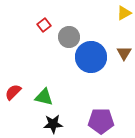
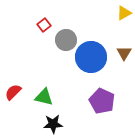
gray circle: moved 3 px left, 3 px down
purple pentagon: moved 1 px right, 20 px up; rotated 25 degrees clockwise
